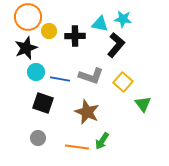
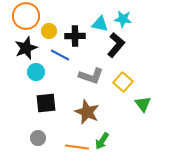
orange circle: moved 2 px left, 1 px up
blue line: moved 24 px up; rotated 18 degrees clockwise
black square: moved 3 px right; rotated 25 degrees counterclockwise
